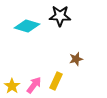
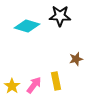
yellow rectangle: rotated 36 degrees counterclockwise
